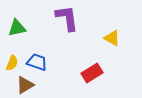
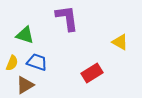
green triangle: moved 8 px right, 7 px down; rotated 30 degrees clockwise
yellow triangle: moved 8 px right, 4 px down
